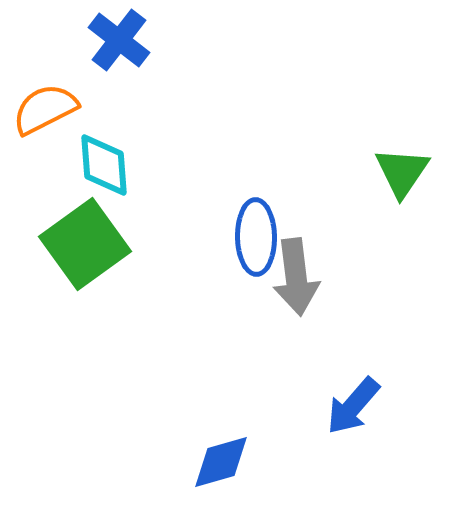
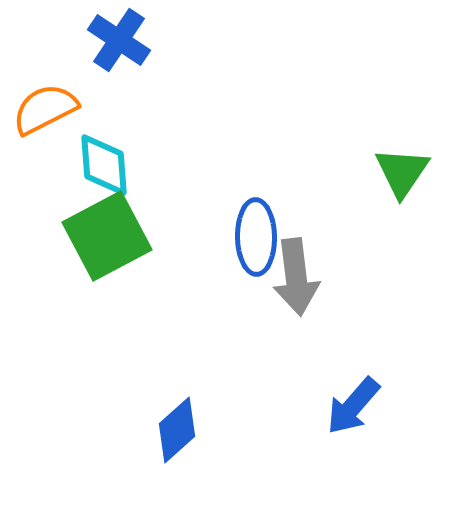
blue cross: rotated 4 degrees counterclockwise
green square: moved 22 px right, 8 px up; rotated 8 degrees clockwise
blue diamond: moved 44 px left, 32 px up; rotated 26 degrees counterclockwise
